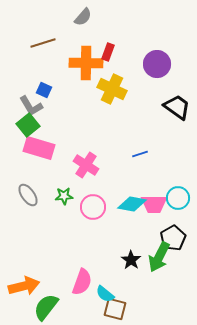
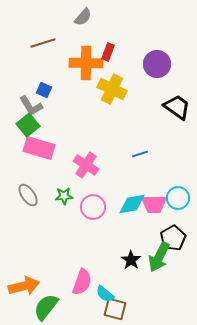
cyan diamond: rotated 20 degrees counterclockwise
